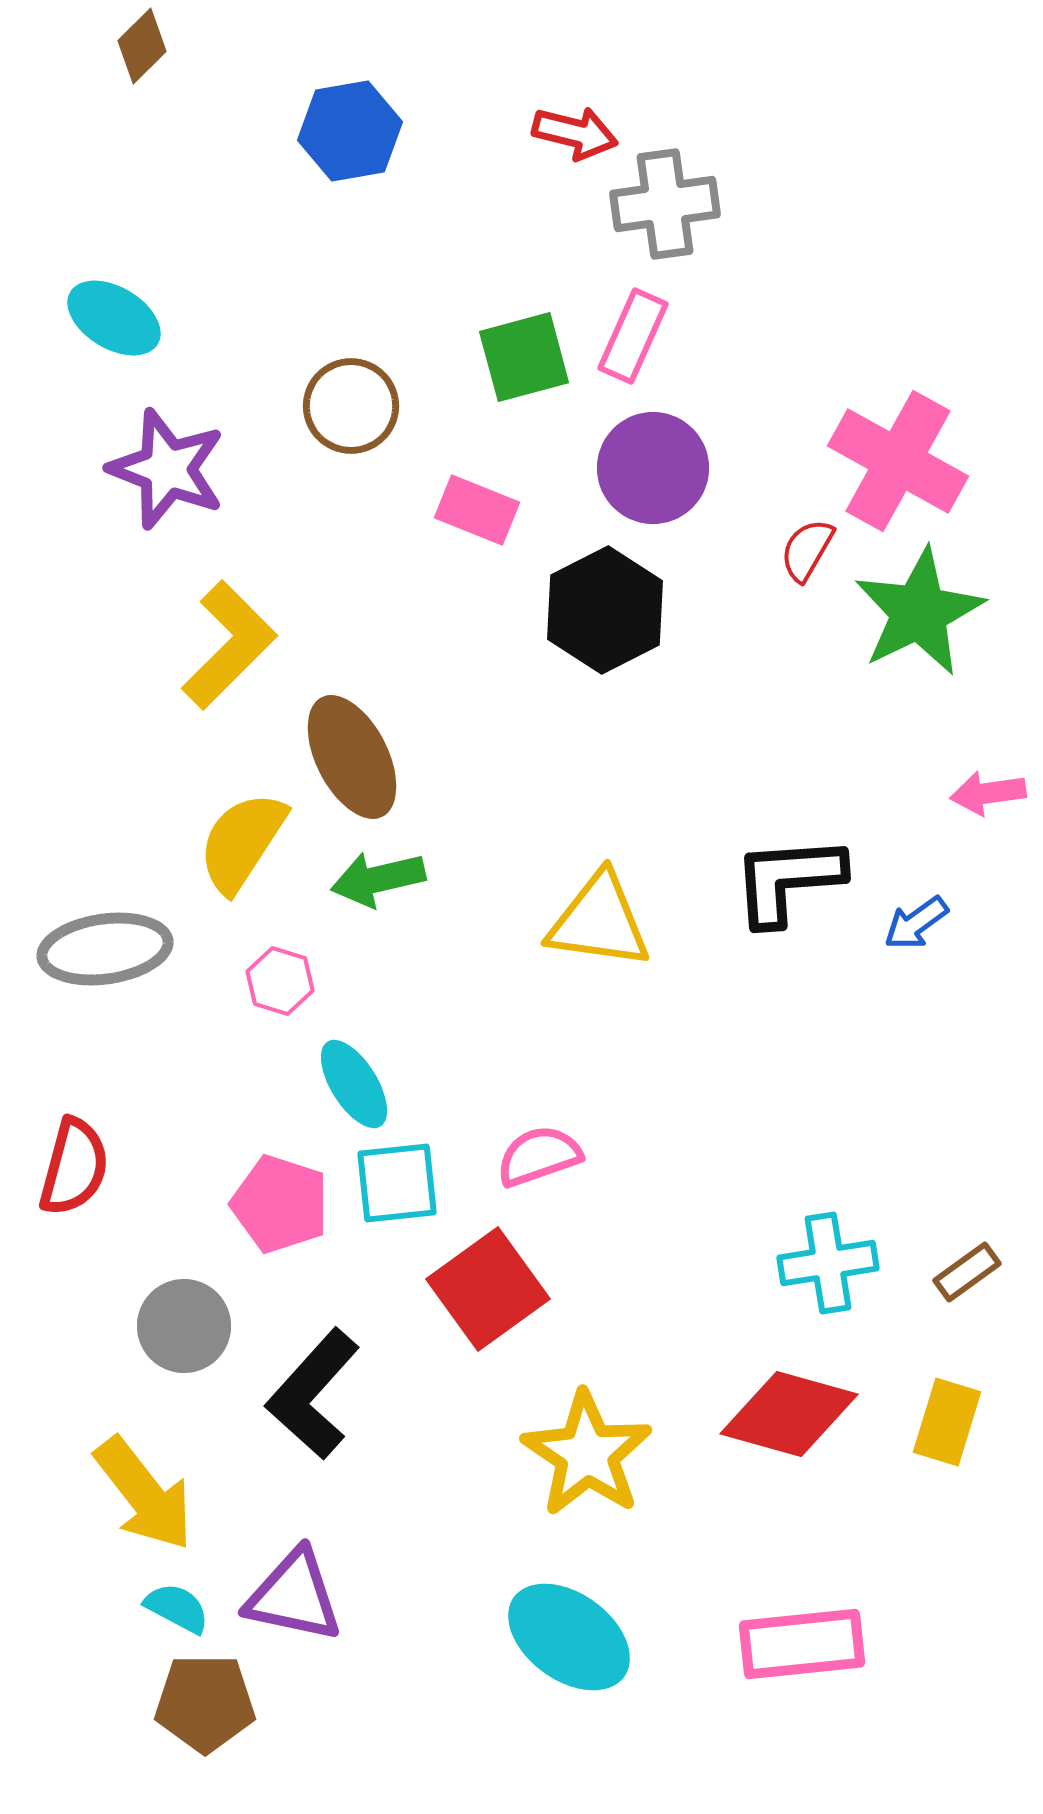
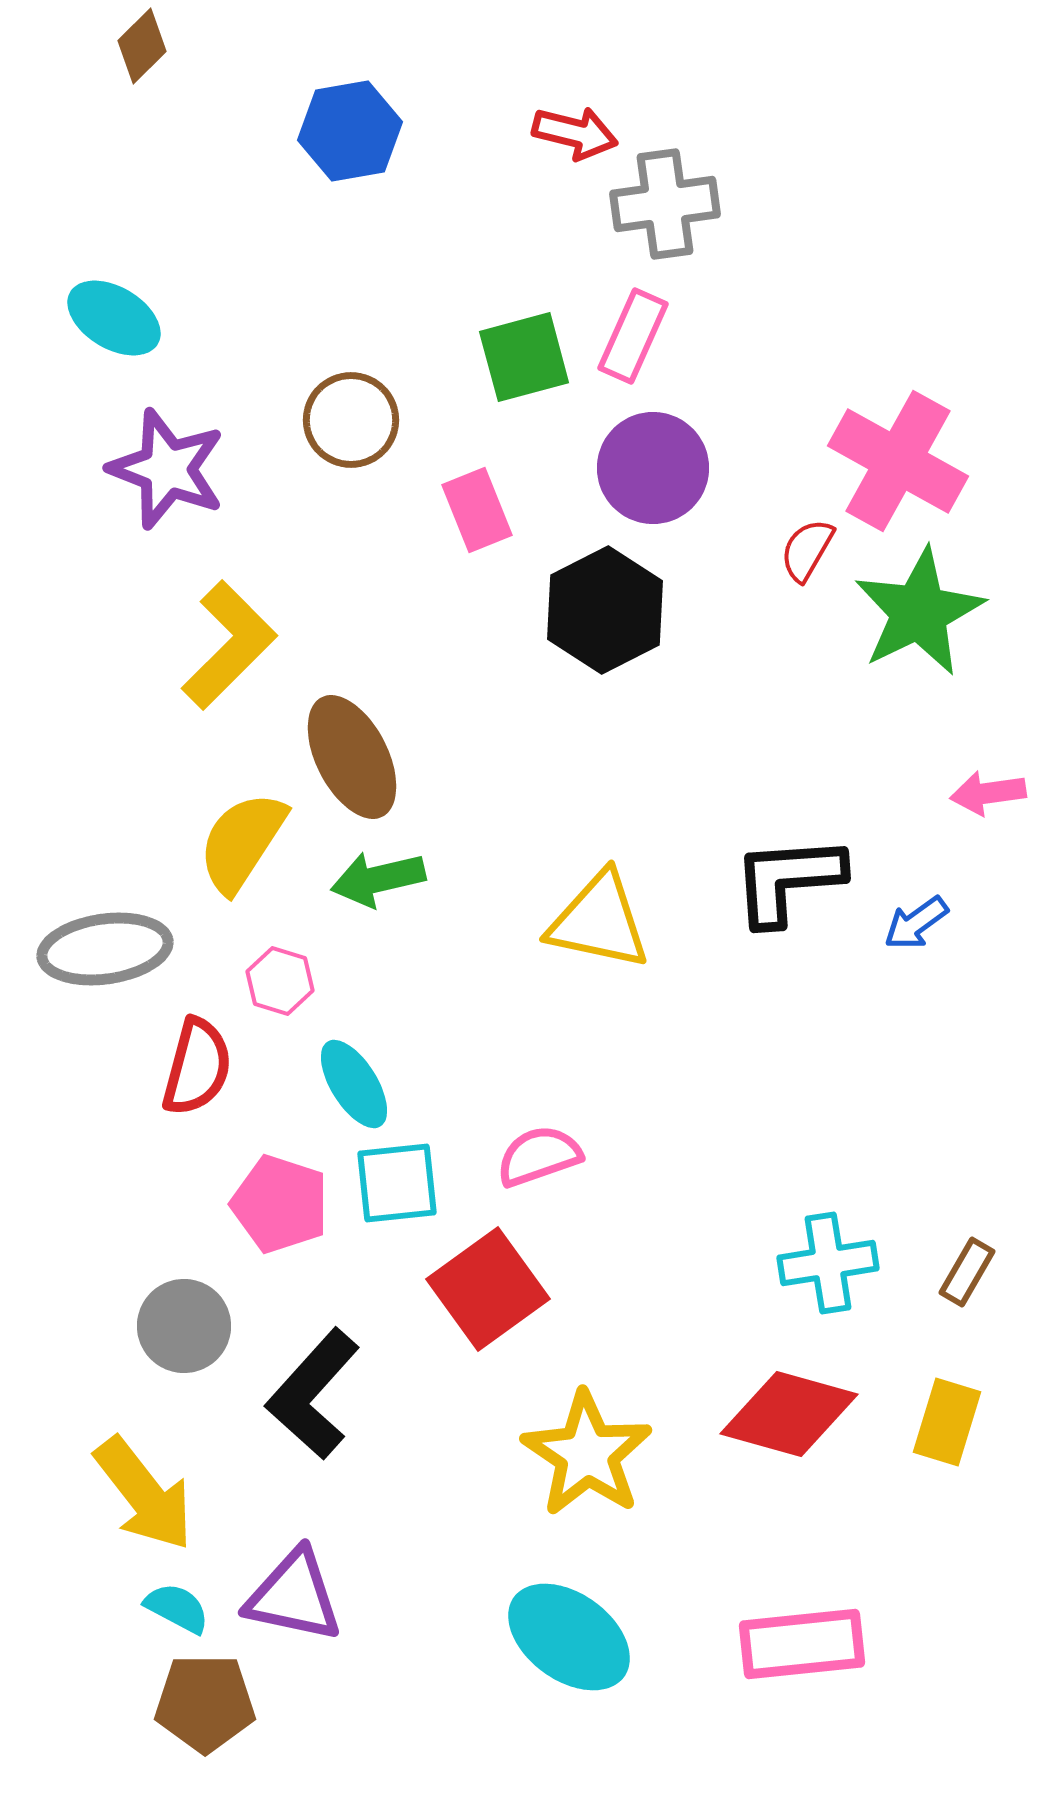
brown circle at (351, 406): moved 14 px down
pink rectangle at (477, 510): rotated 46 degrees clockwise
yellow triangle at (599, 921): rotated 4 degrees clockwise
red semicircle at (74, 1167): moved 123 px right, 100 px up
brown rectangle at (967, 1272): rotated 24 degrees counterclockwise
